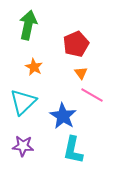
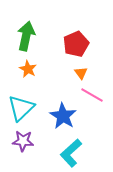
green arrow: moved 2 px left, 11 px down
orange star: moved 6 px left, 2 px down
cyan triangle: moved 2 px left, 6 px down
purple star: moved 5 px up
cyan L-shape: moved 2 px left, 3 px down; rotated 36 degrees clockwise
